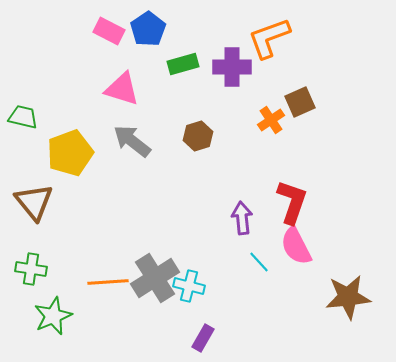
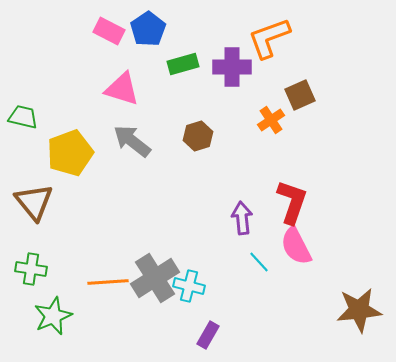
brown square: moved 7 px up
brown star: moved 11 px right, 13 px down
purple rectangle: moved 5 px right, 3 px up
